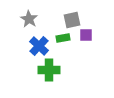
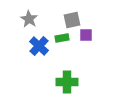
green rectangle: moved 1 px left
green cross: moved 18 px right, 12 px down
